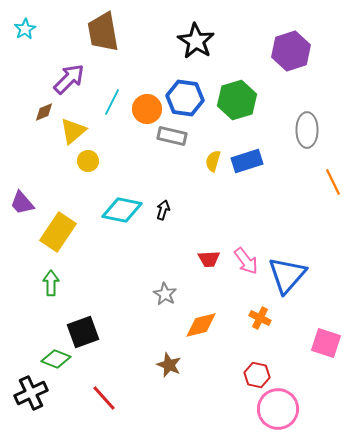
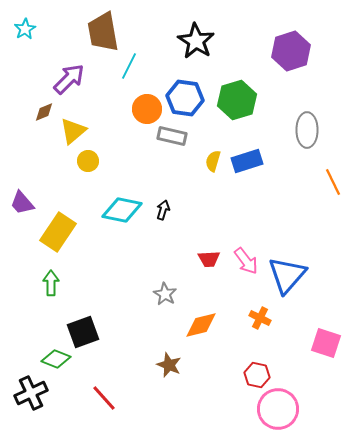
cyan line: moved 17 px right, 36 px up
